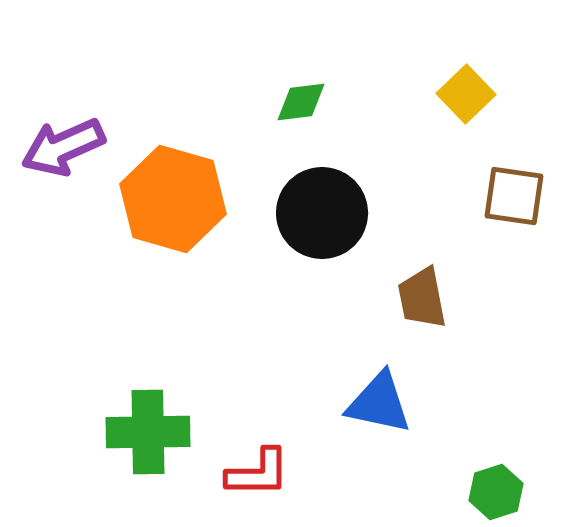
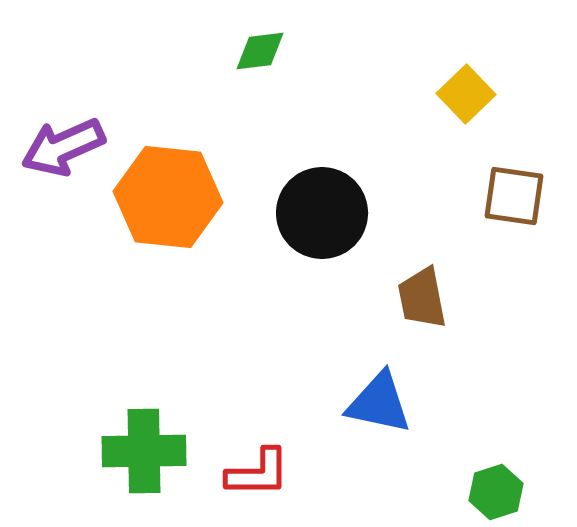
green diamond: moved 41 px left, 51 px up
orange hexagon: moved 5 px left, 2 px up; rotated 10 degrees counterclockwise
green cross: moved 4 px left, 19 px down
